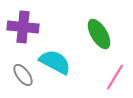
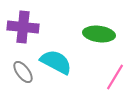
green ellipse: rotated 52 degrees counterclockwise
cyan semicircle: moved 1 px right
gray ellipse: moved 3 px up
